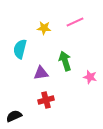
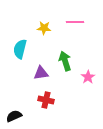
pink line: rotated 24 degrees clockwise
pink star: moved 2 px left; rotated 24 degrees clockwise
red cross: rotated 28 degrees clockwise
